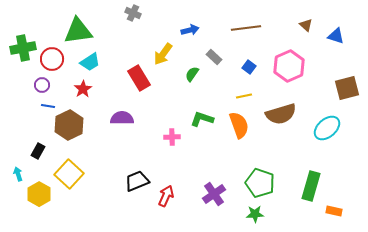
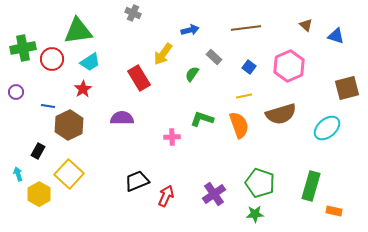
purple circle: moved 26 px left, 7 px down
